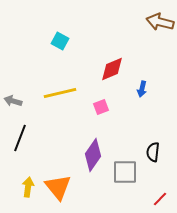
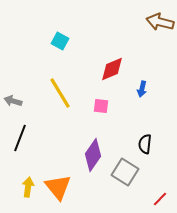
yellow line: rotated 72 degrees clockwise
pink square: moved 1 px up; rotated 28 degrees clockwise
black semicircle: moved 8 px left, 8 px up
gray square: rotated 32 degrees clockwise
